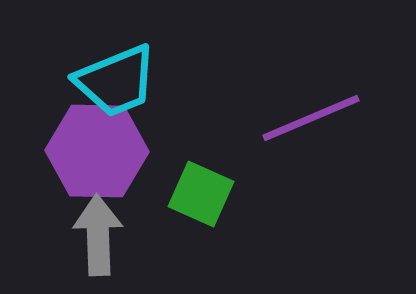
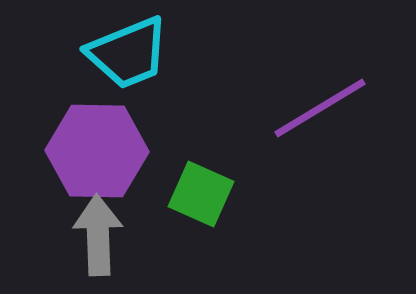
cyan trapezoid: moved 12 px right, 28 px up
purple line: moved 9 px right, 10 px up; rotated 8 degrees counterclockwise
